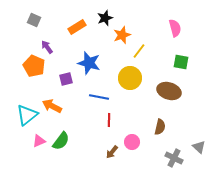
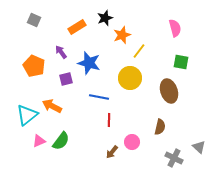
purple arrow: moved 14 px right, 5 px down
brown ellipse: rotated 55 degrees clockwise
